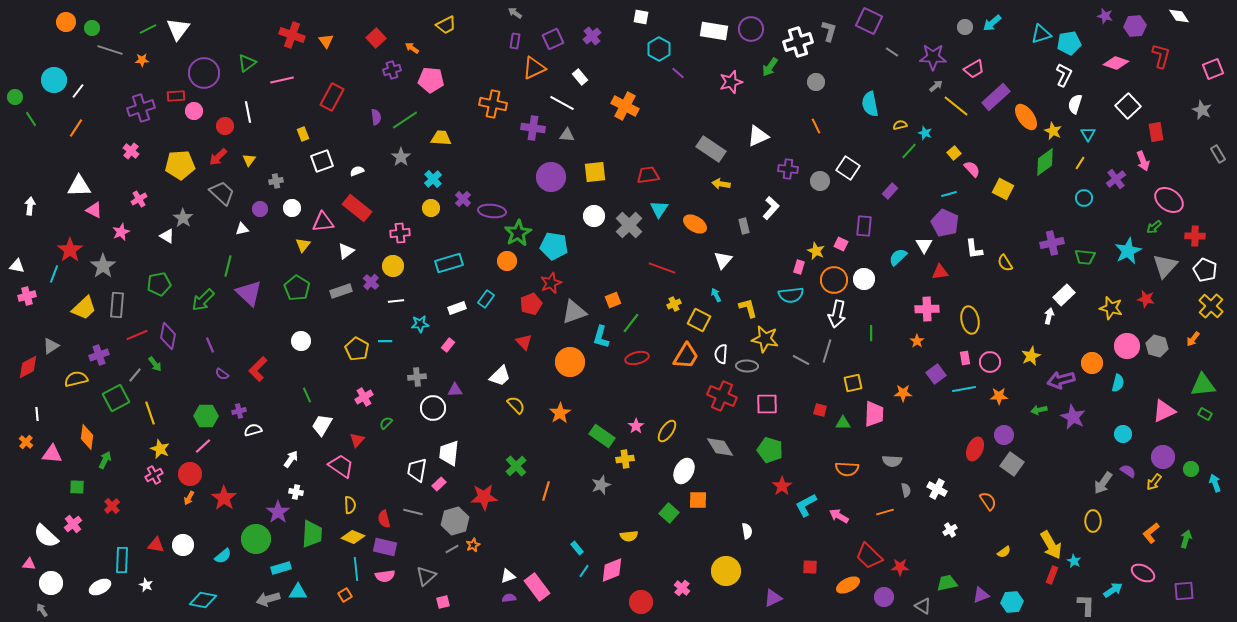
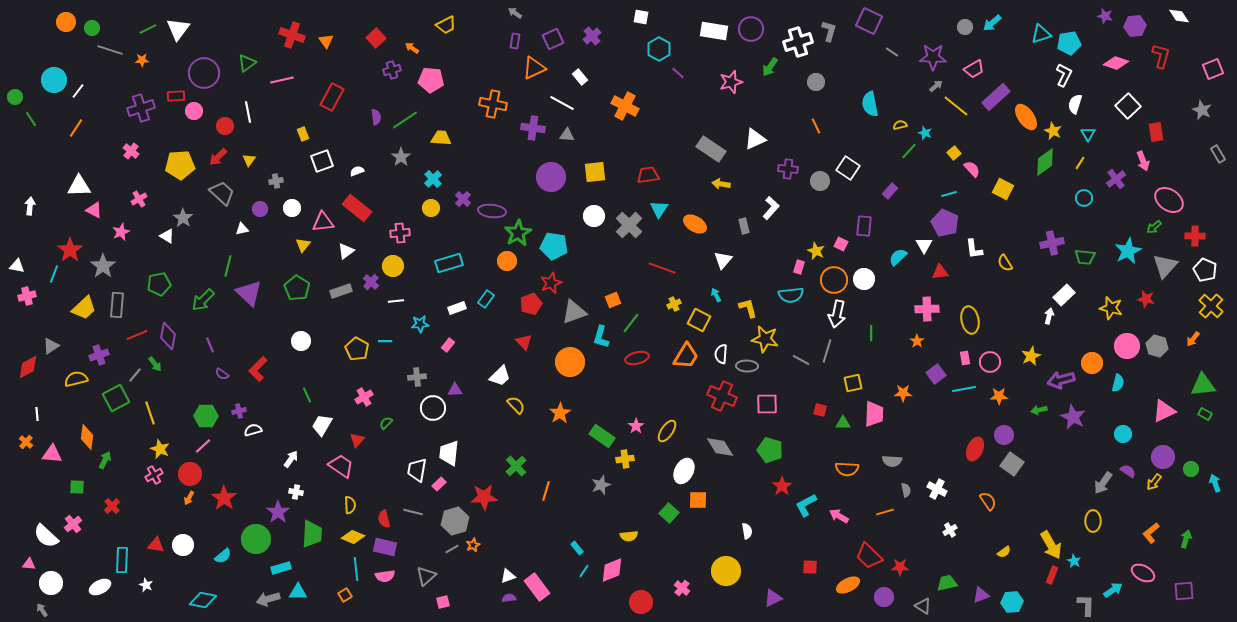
white triangle at (758, 136): moved 3 px left, 3 px down
